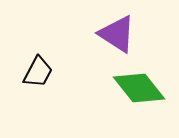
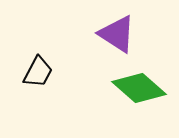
green diamond: rotated 10 degrees counterclockwise
